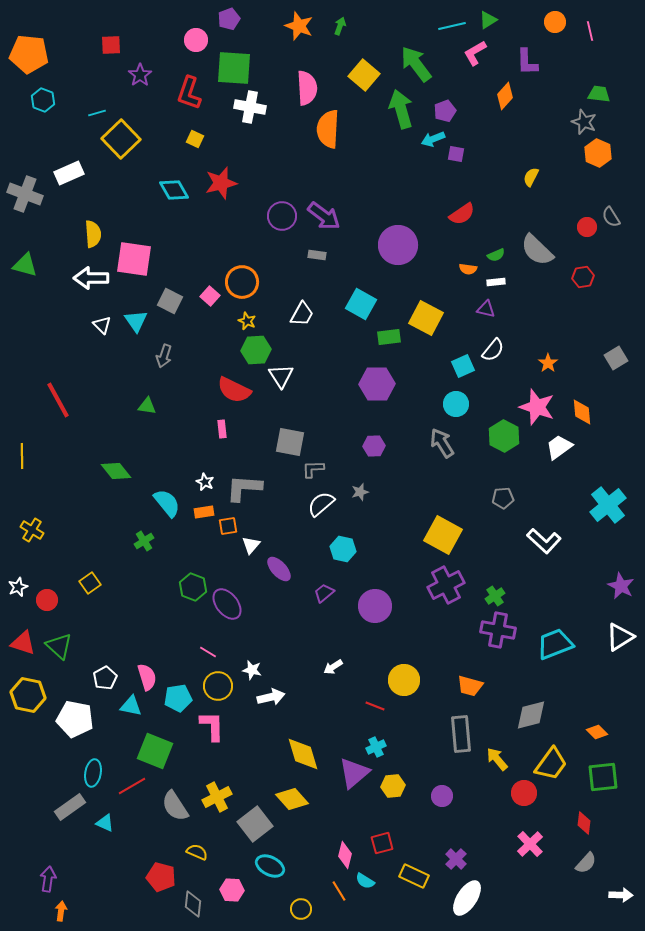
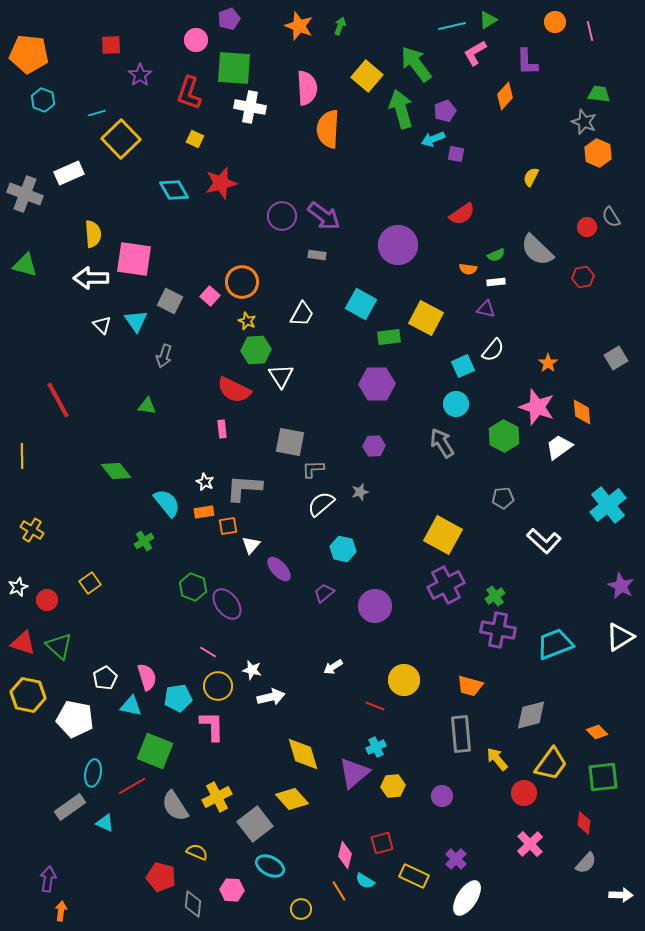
yellow square at (364, 75): moved 3 px right, 1 px down
